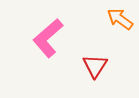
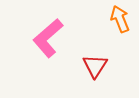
orange arrow: rotated 32 degrees clockwise
